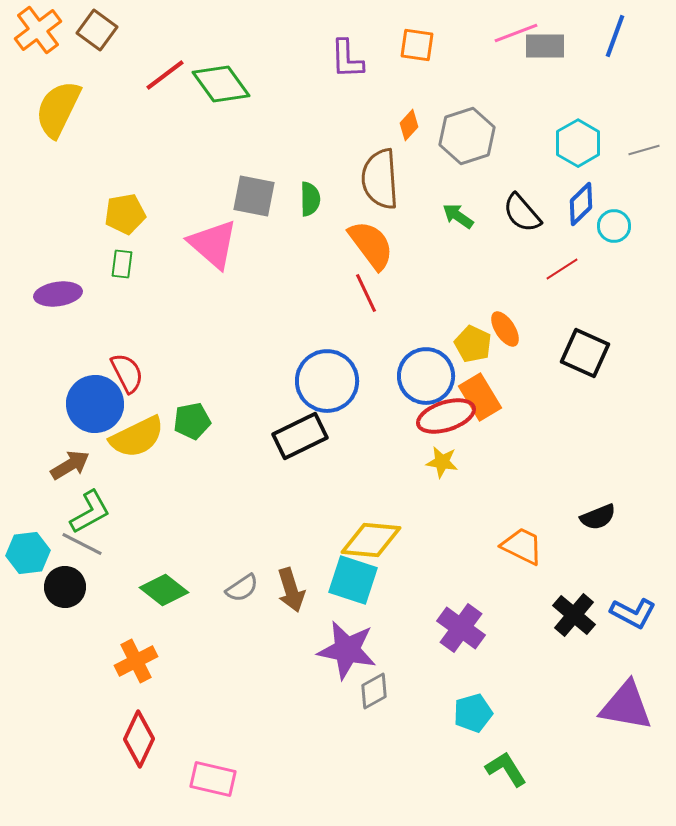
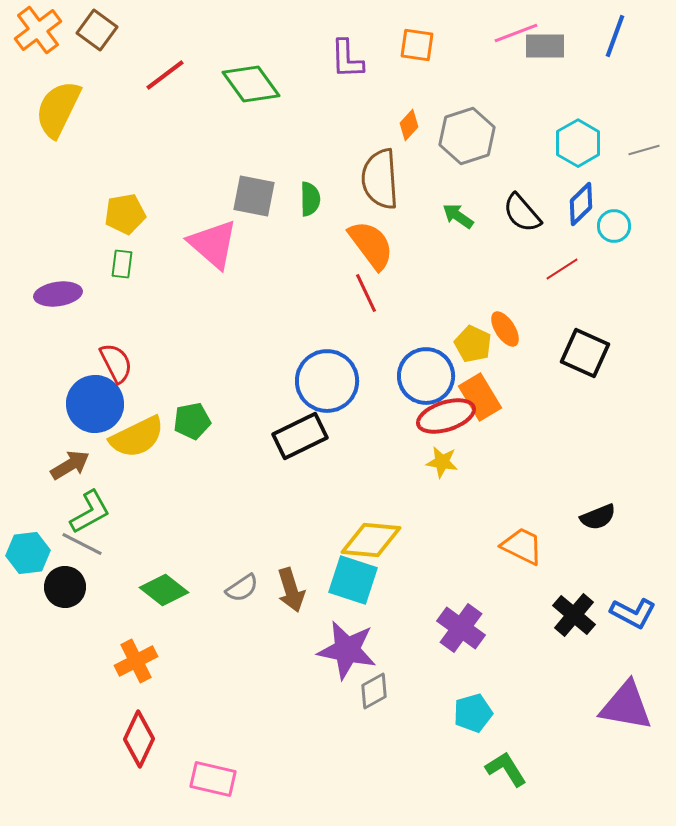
green diamond at (221, 84): moved 30 px right
red semicircle at (127, 373): moved 11 px left, 10 px up
